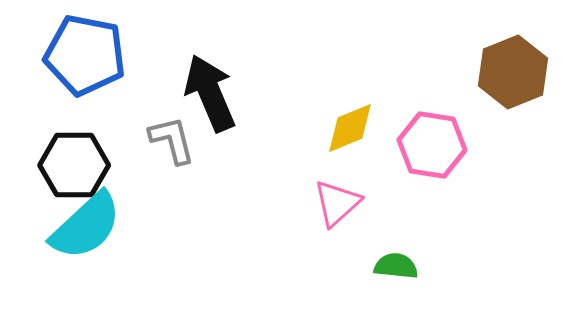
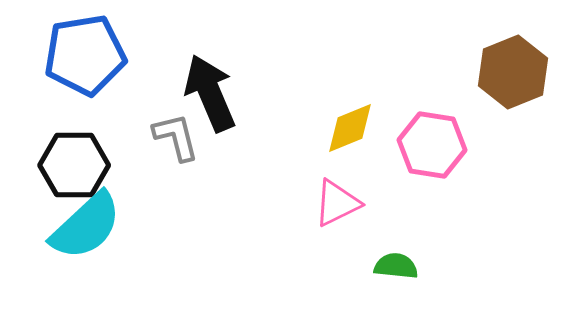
blue pentagon: rotated 20 degrees counterclockwise
gray L-shape: moved 4 px right, 3 px up
pink triangle: rotated 16 degrees clockwise
